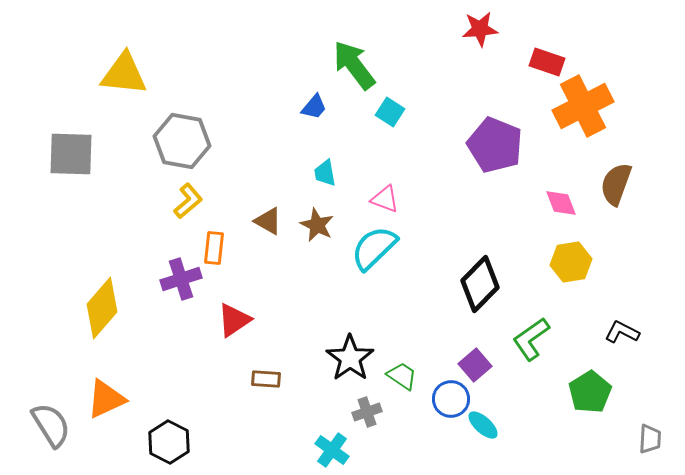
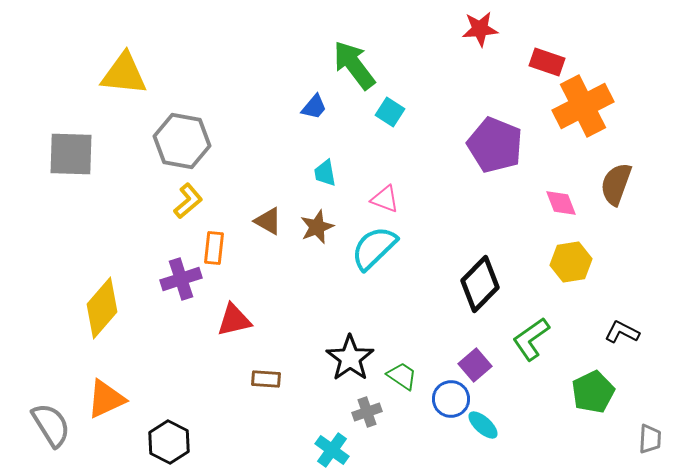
brown star: moved 2 px down; rotated 24 degrees clockwise
red triangle: rotated 21 degrees clockwise
green pentagon: moved 3 px right; rotated 6 degrees clockwise
